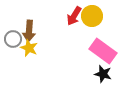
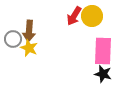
pink rectangle: rotated 56 degrees clockwise
